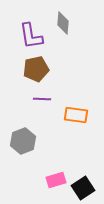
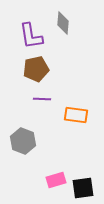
gray hexagon: rotated 20 degrees counterclockwise
black square: rotated 25 degrees clockwise
